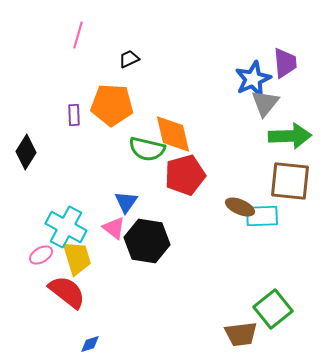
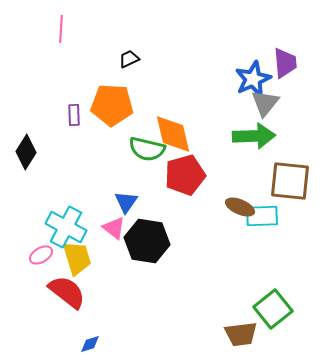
pink line: moved 17 px left, 6 px up; rotated 12 degrees counterclockwise
green arrow: moved 36 px left
